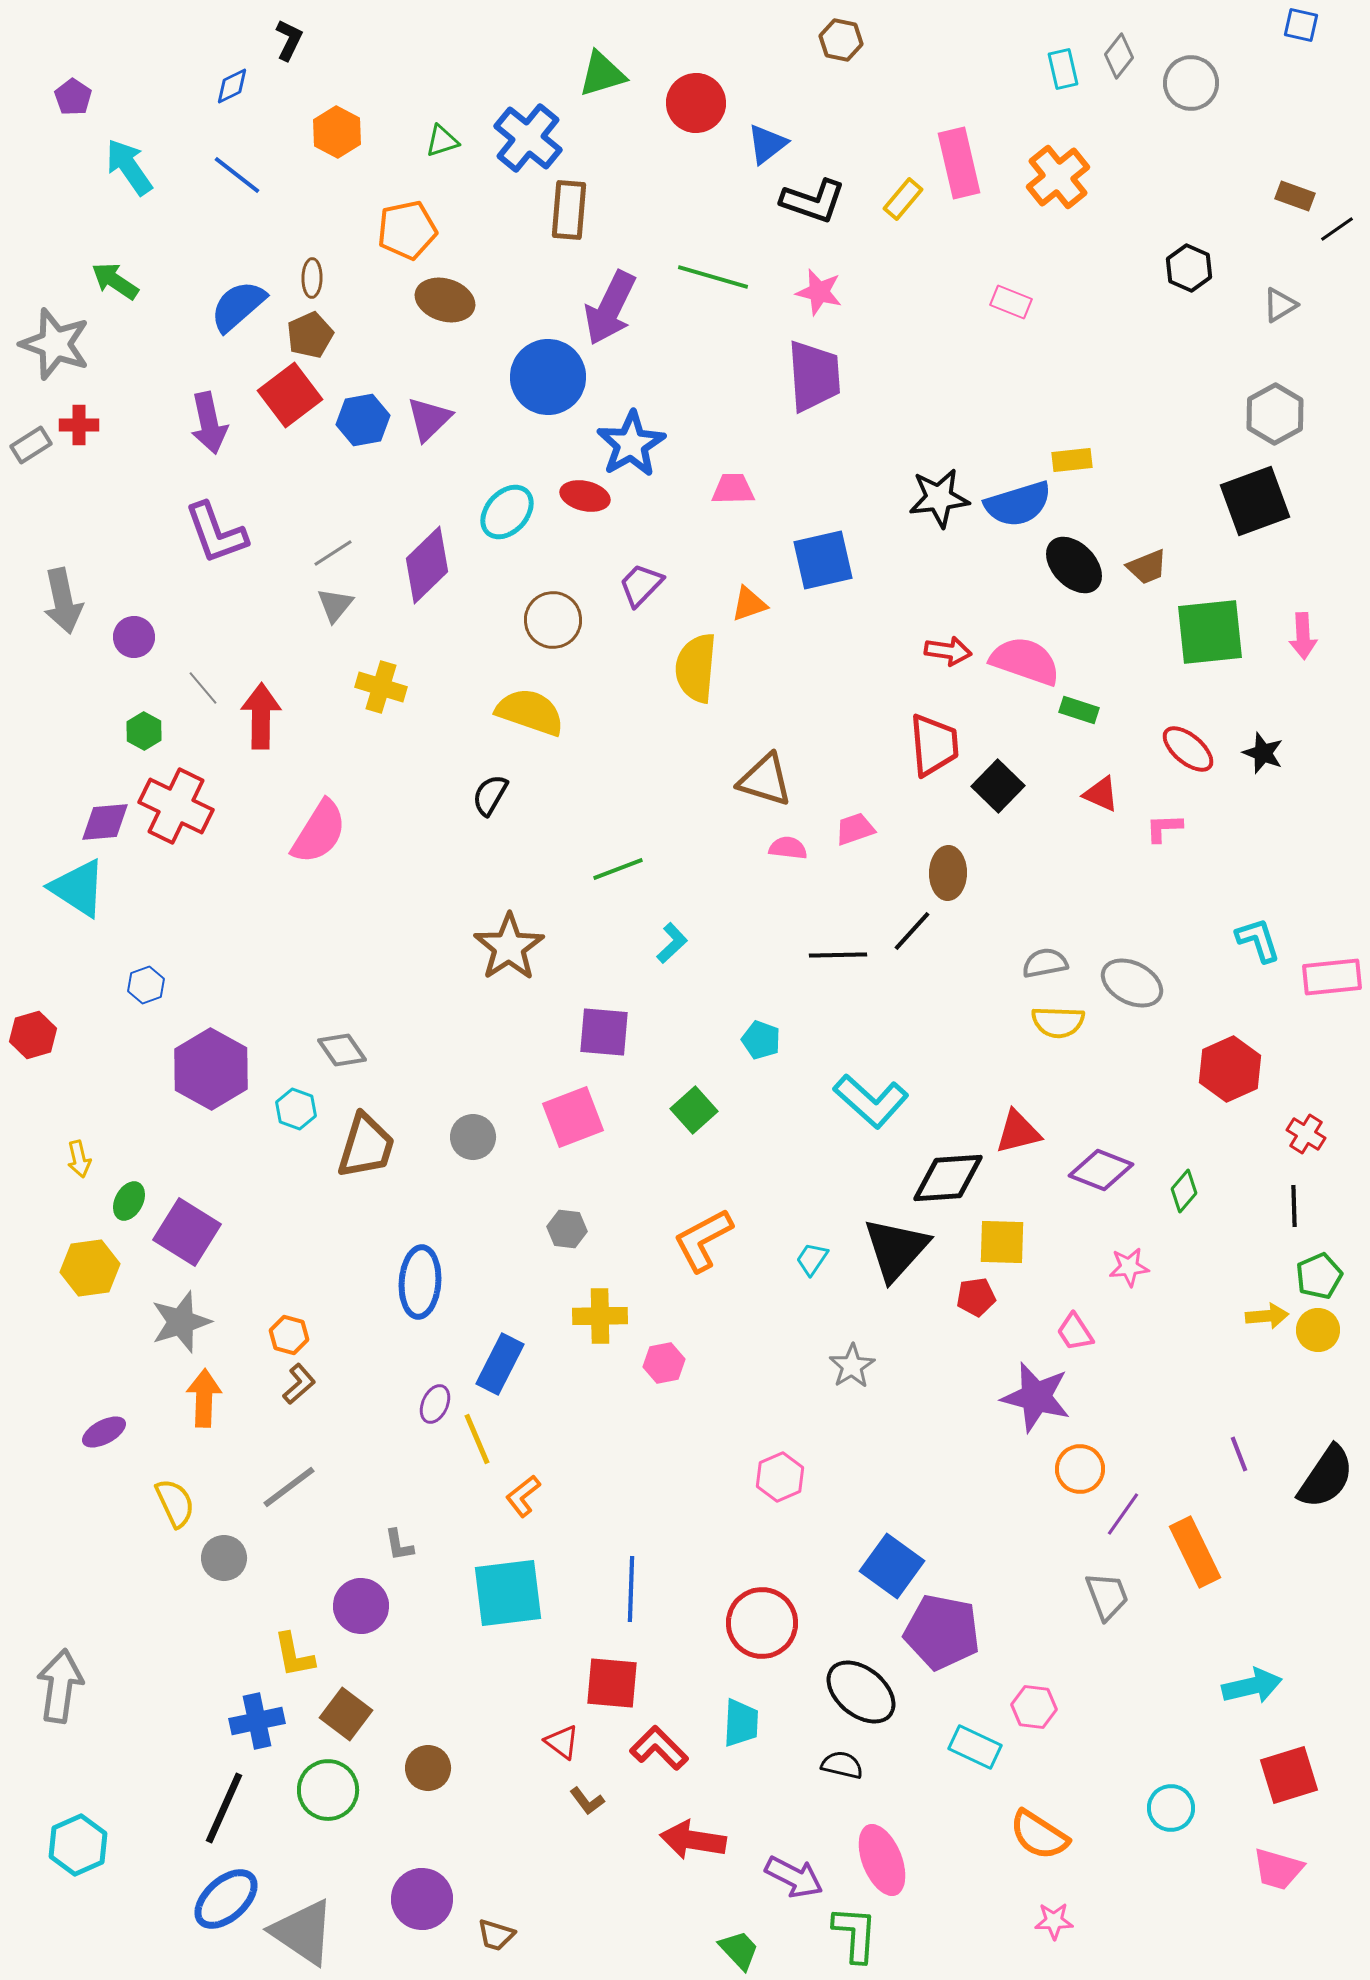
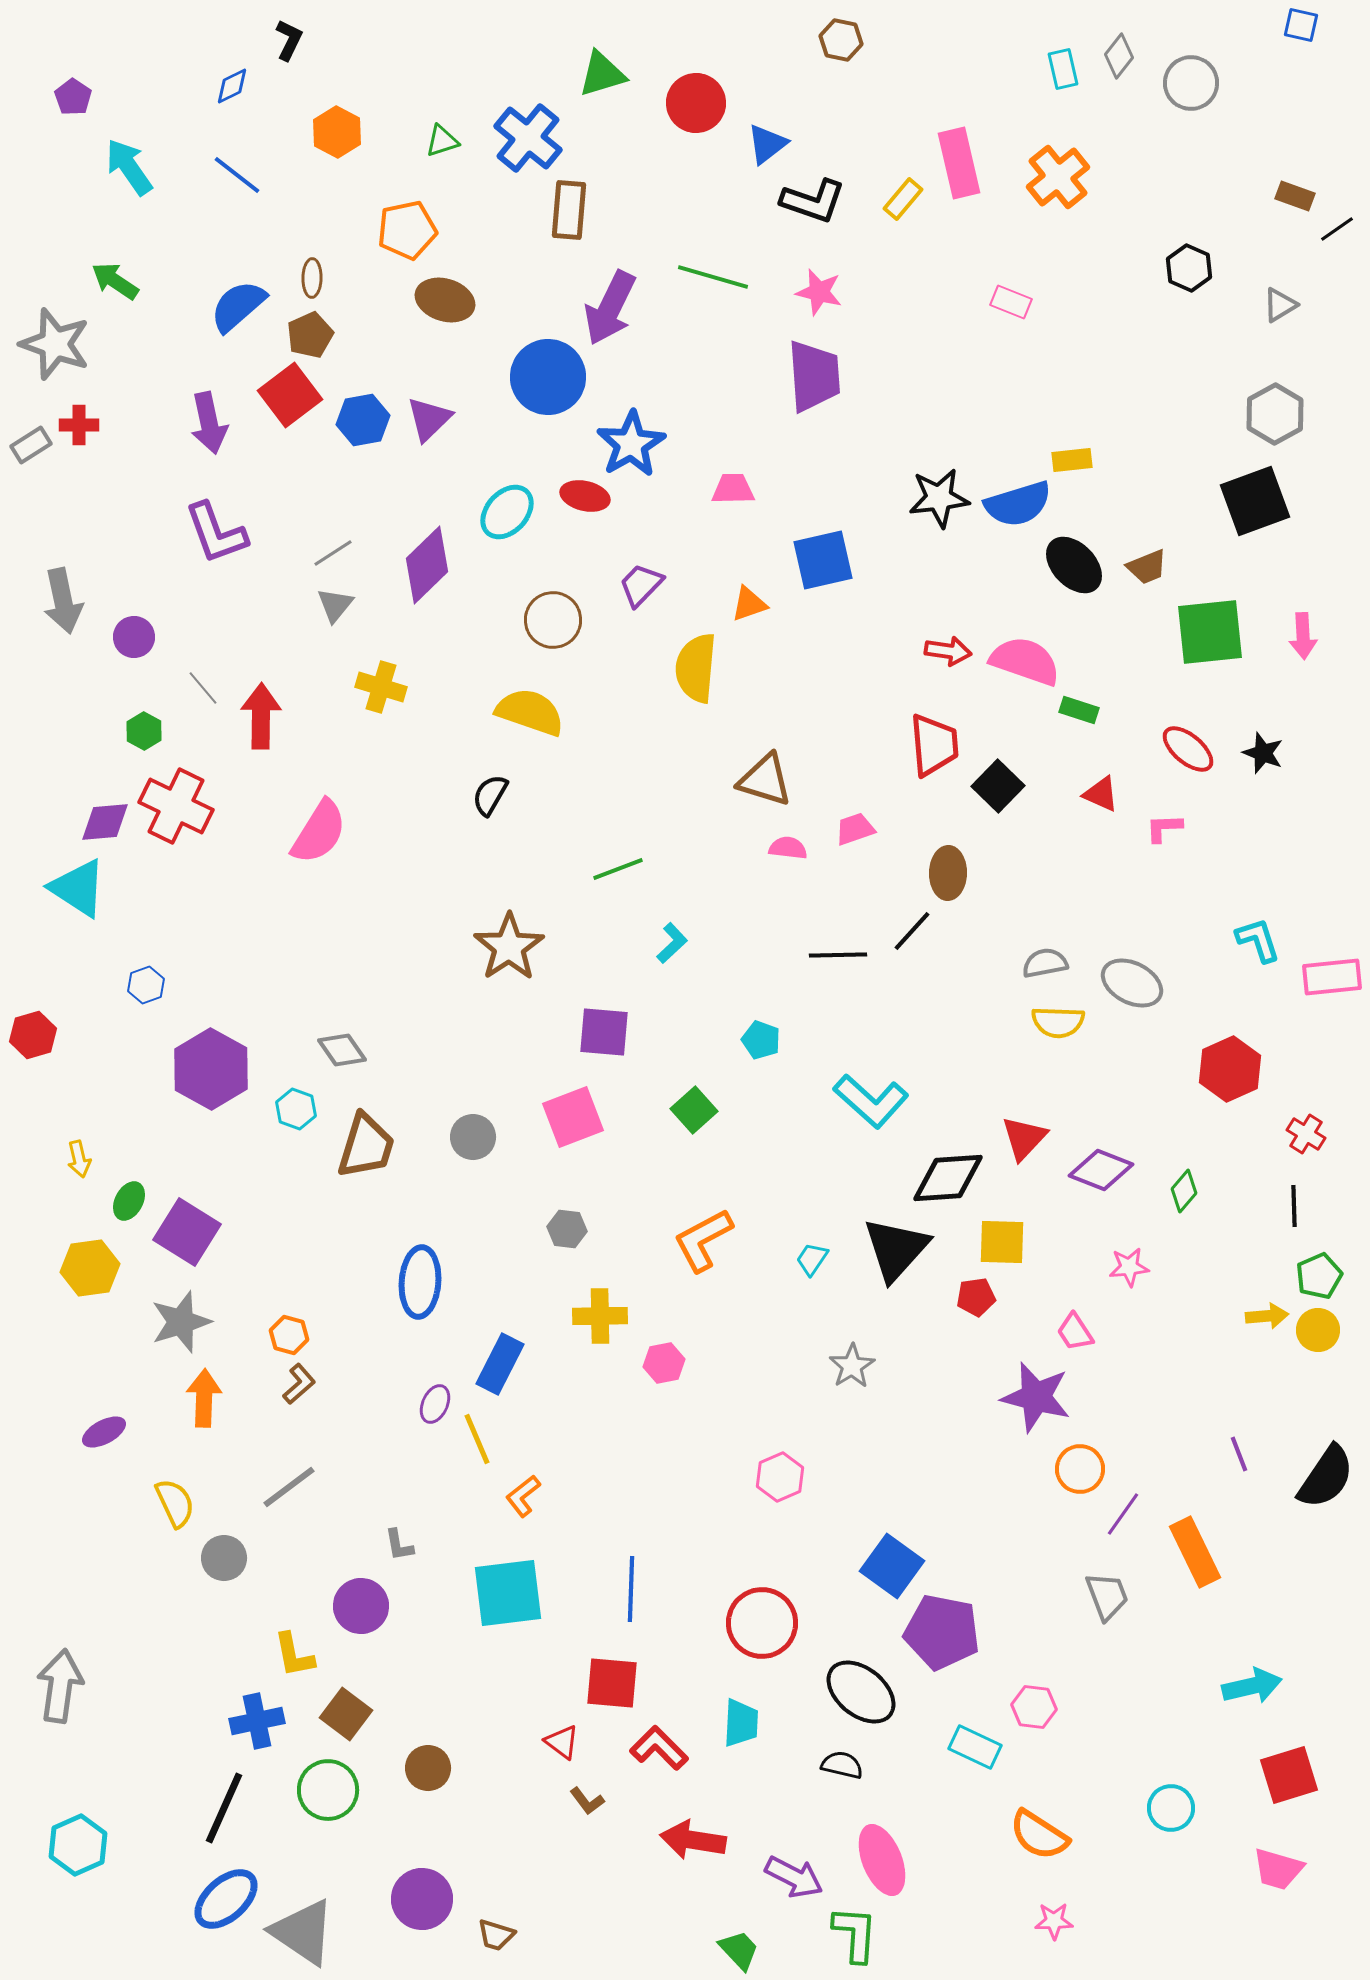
red triangle at (1018, 1132): moved 6 px right, 6 px down; rotated 33 degrees counterclockwise
